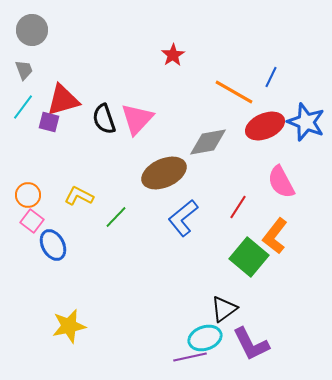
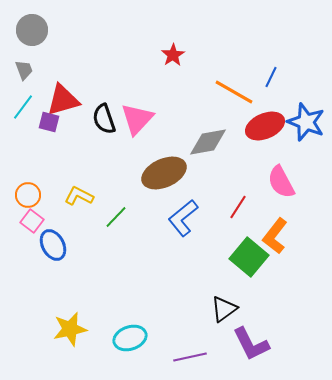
yellow star: moved 1 px right, 3 px down
cyan ellipse: moved 75 px left
